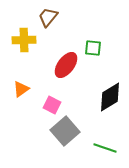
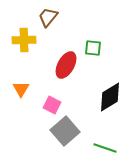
red ellipse: rotated 8 degrees counterclockwise
orange triangle: rotated 24 degrees counterclockwise
